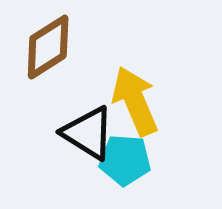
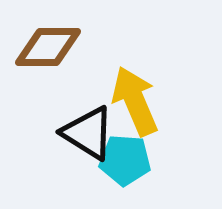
brown diamond: rotated 32 degrees clockwise
